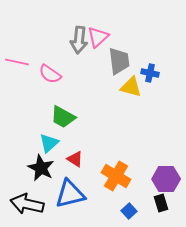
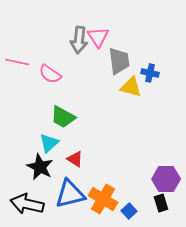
pink triangle: rotated 20 degrees counterclockwise
black star: moved 1 px left, 1 px up
orange cross: moved 13 px left, 23 px down
